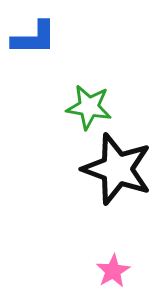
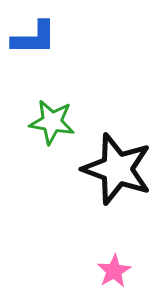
green star: moved 37 px left, 15 px down
pink star: moved 1 px right
